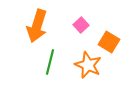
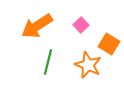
orange arrow: rotated 40 degrees clockwise
orange square: moved 2 px down
green line: moved 2 px left
